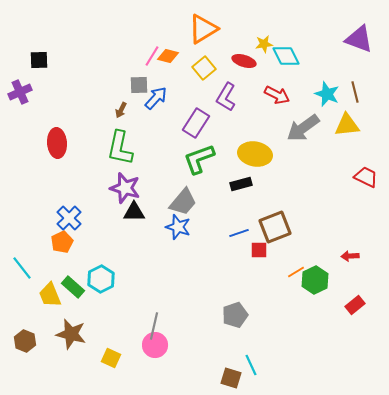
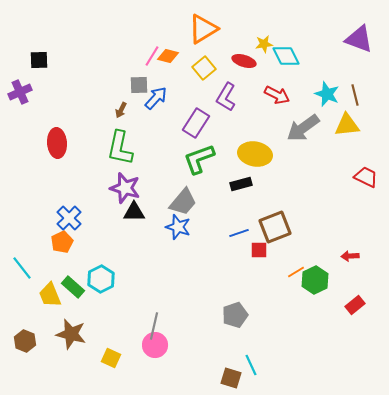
brown line at (355, 92): moved 3 px down
